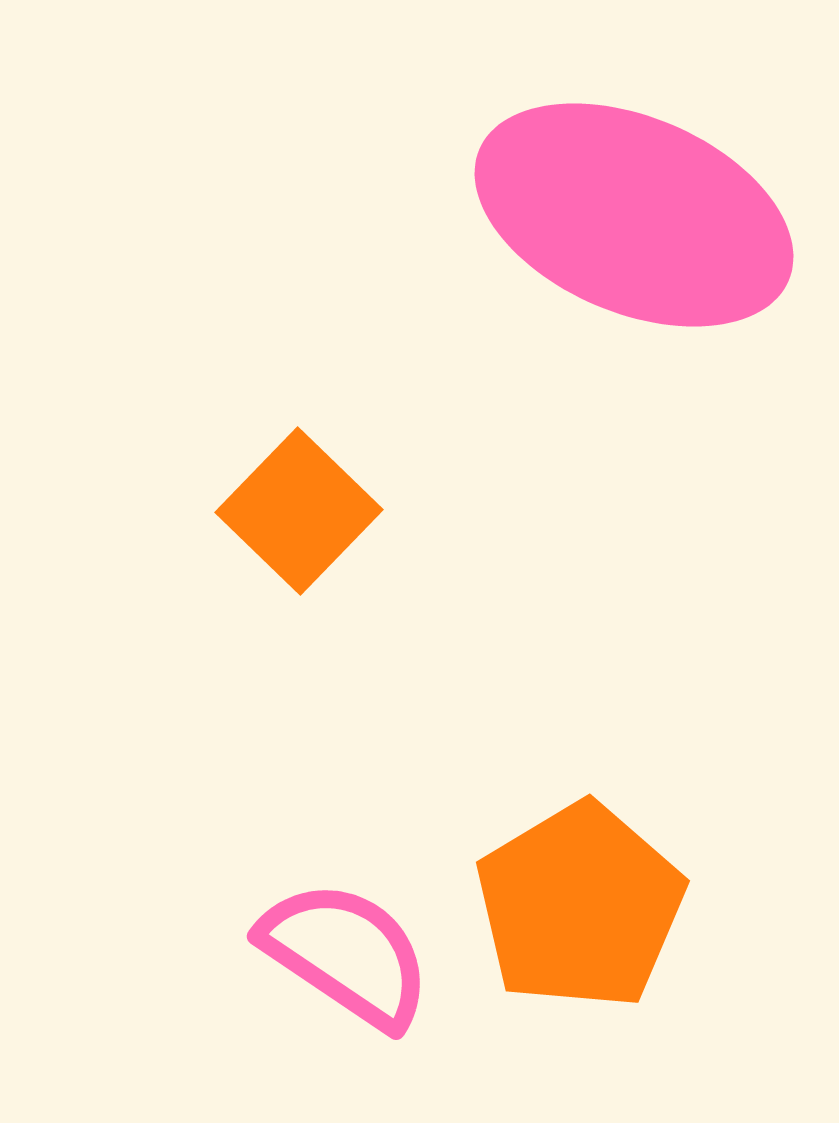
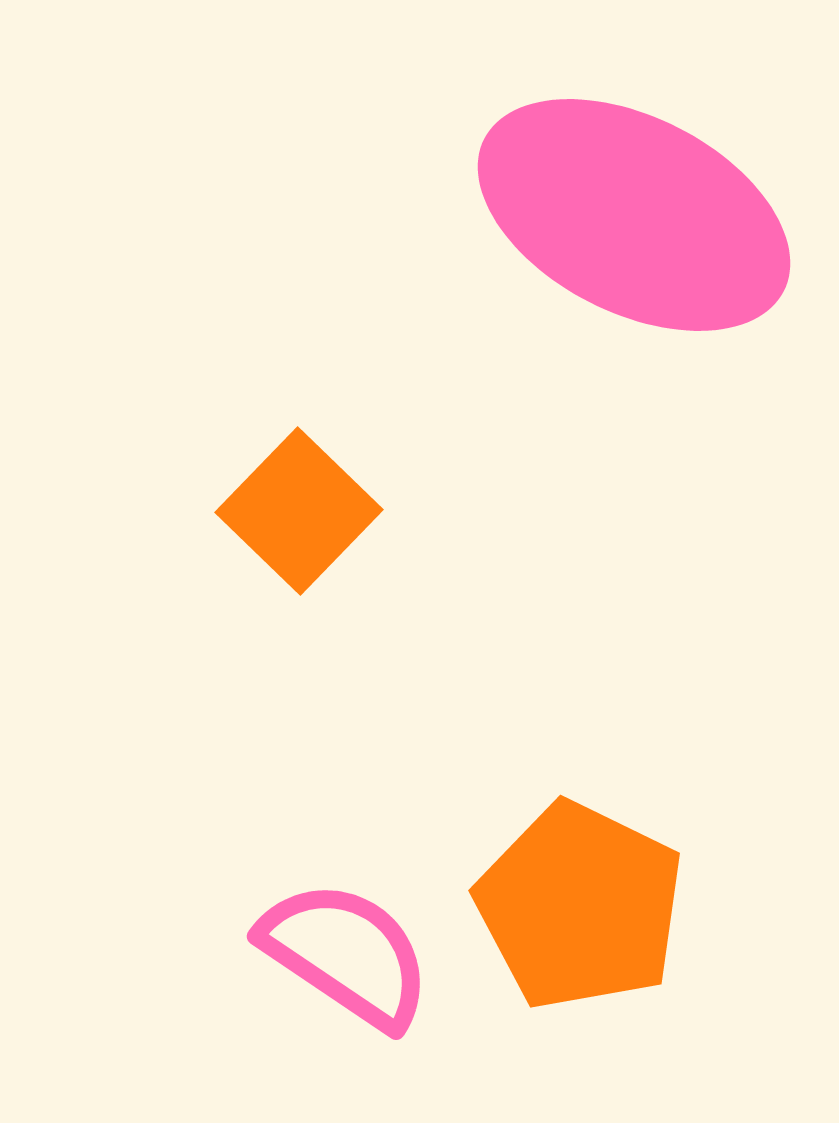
pink ellipse: rotated 4 degrees clockwise
orange pentagon: rotated 15 degrees counterclockwise
